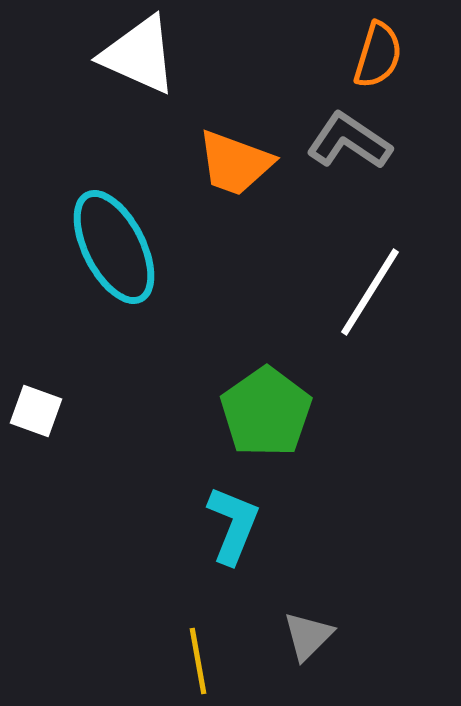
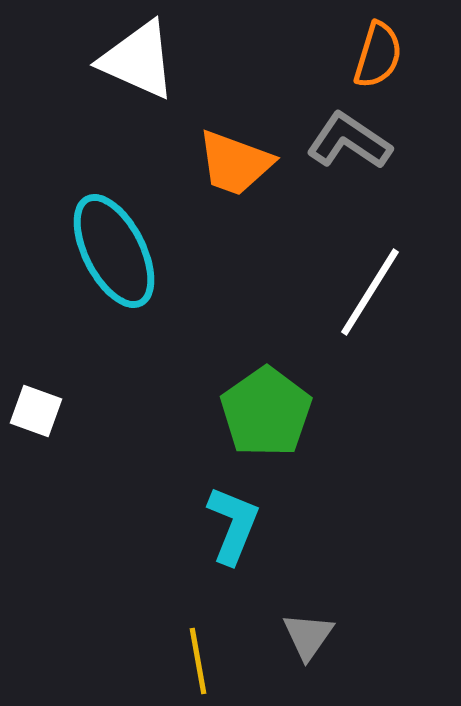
white triangle: moved 1 px left, 5 px down
cyan ellipse: moved 4 px down
gray triangle: rotated 10 degrees counterclockwise
